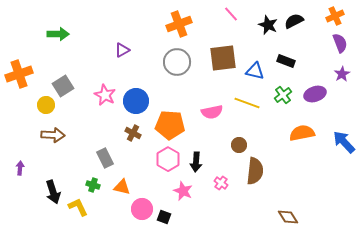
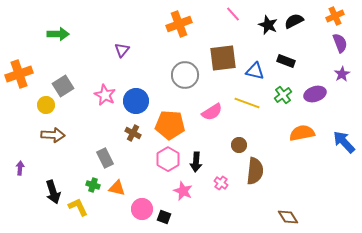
pink line at (231, 14): moved 2 px right
purple triangle at (122, 50): rotated 21 degrees counterclockwise
gray circle at (177, 62): moved 8 px right, 13 px down
pink semicircle at (212, 112): rotated 20 degrees counterclockwise
orange triangle at (122, 187): moved 5 px left, 1 px down
